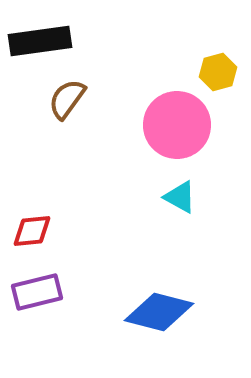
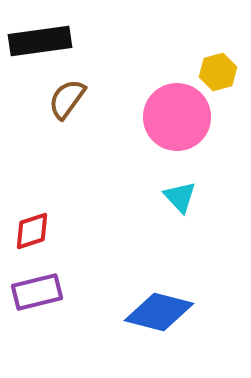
pink circle: moved 8 px up
cyan triangle: rotated 18 degrees clockwise
red diamond: rotated 12 degrees counterclockwise
